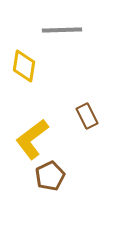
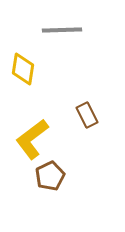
yellow diamond: moved 1 px left, 3 px down
brown rectangle: moved 1 px up
